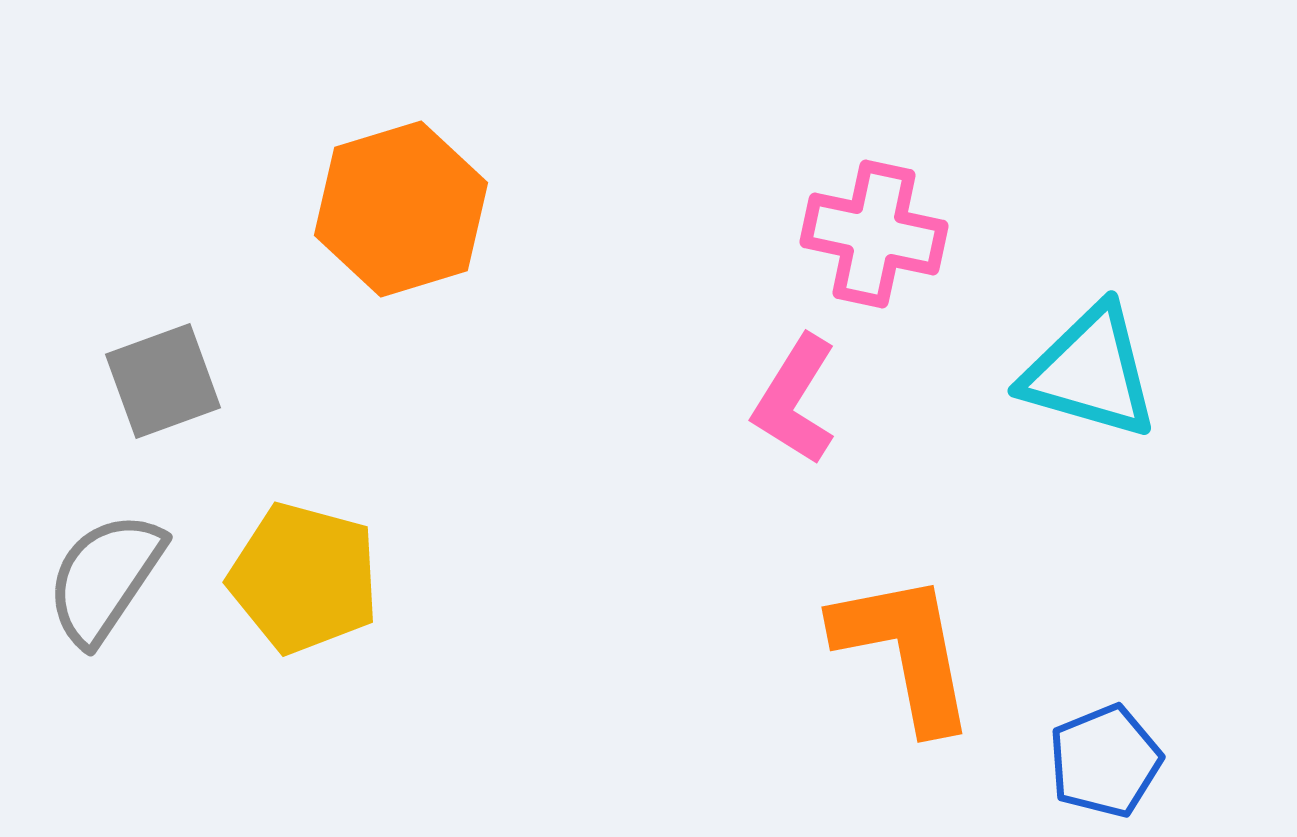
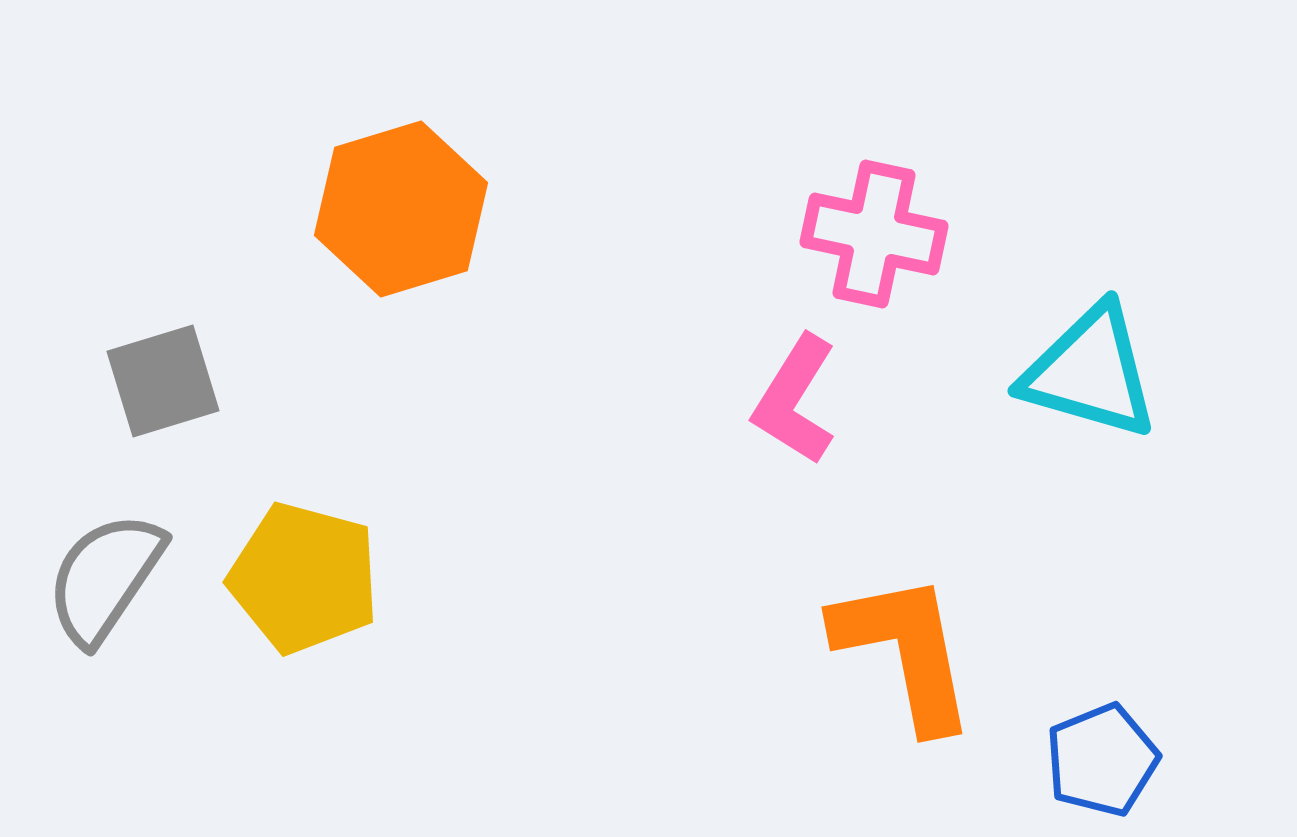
gray square: rotated 3 degrees clockwise
blue pentagon: moved 3 px left, 1 px up
